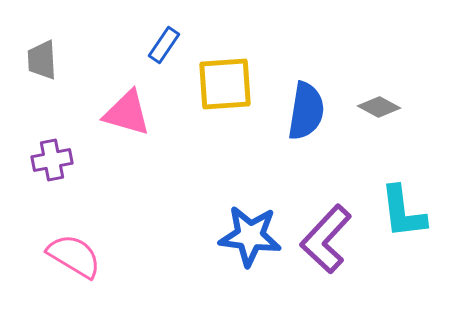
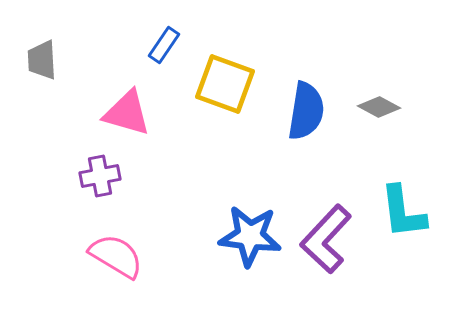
yellow square: rotated 24 degrees clockwise
purple cross: moved 48 px right, 16 px down
pink semicircle: moved 42 px right
